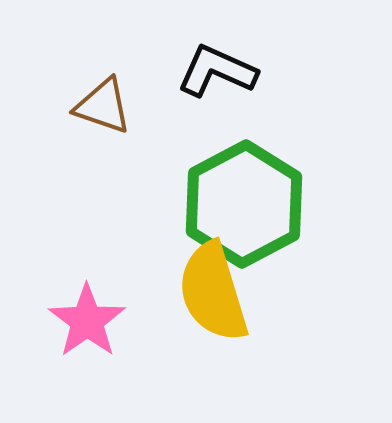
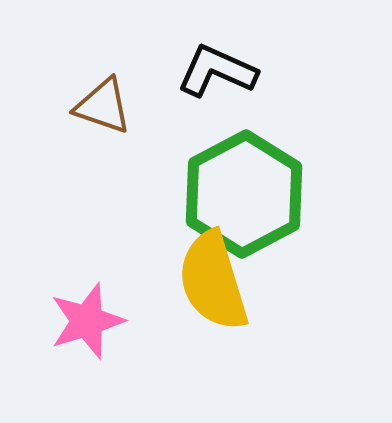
green hexagon: moved 10 px up
yellow semicircle: moved 11 px up
pink star: rotated 18 degrees clockwise
